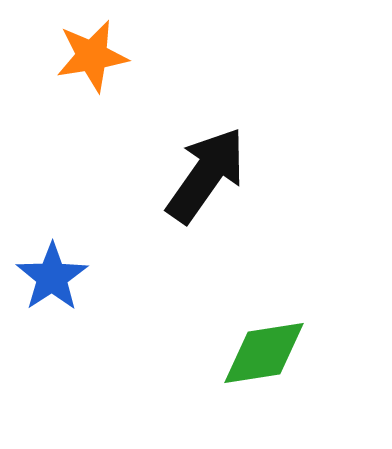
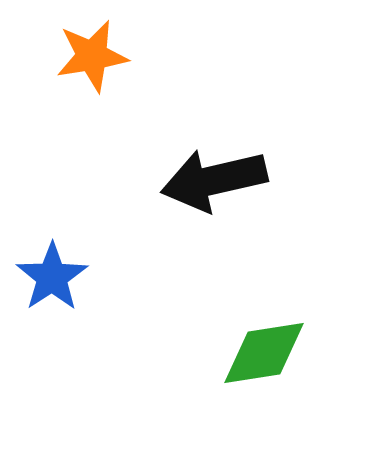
black arrow: moved 8 px right, 5 px down; rotated 138 degrees counterclockwise
